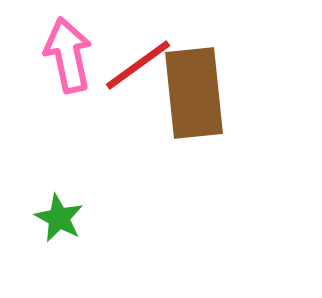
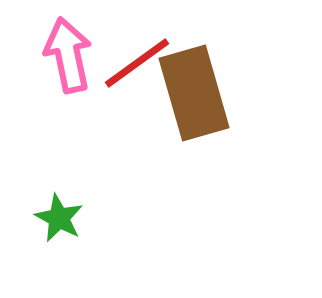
red line: moved 1 px left, 2 px up
brown rectangle: rotated 10 degrees counterclockwise
